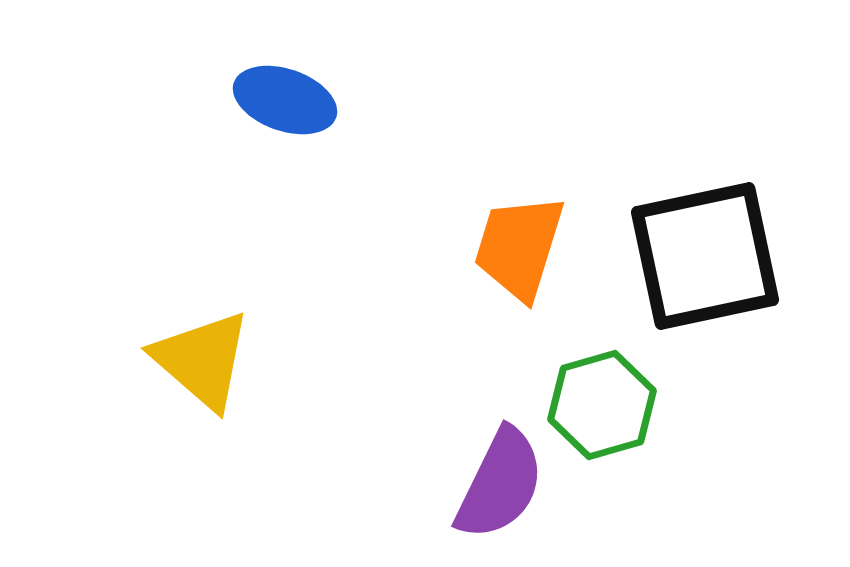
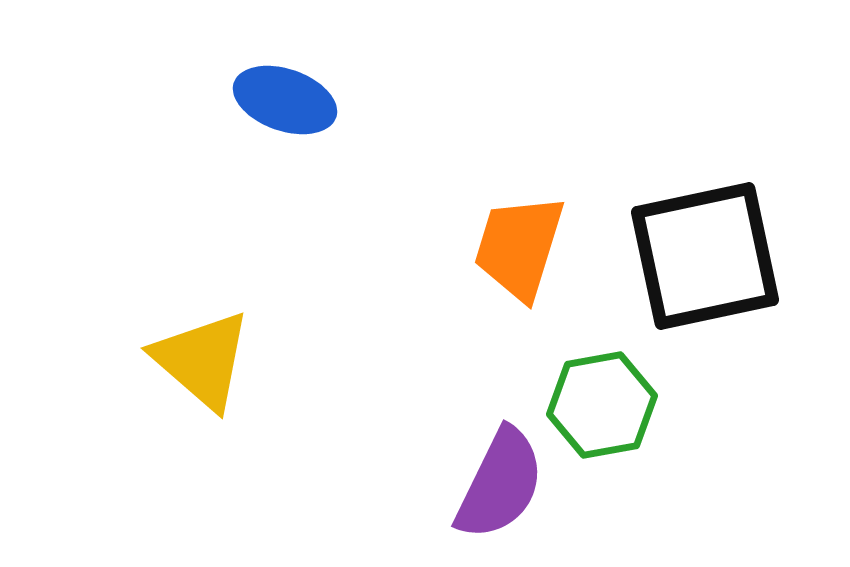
green hexagon: rotated 6 degrees clockwise
